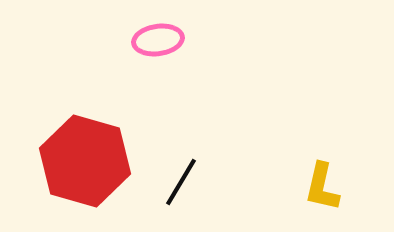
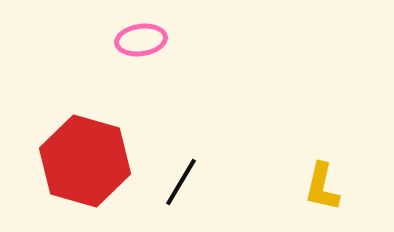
pink ellipse: moved 17 px left
